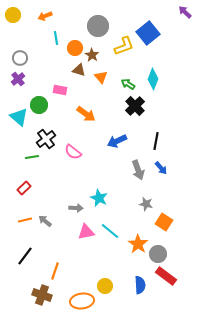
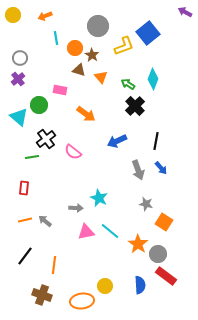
purple arrow at (185, 12): rotated 16 degrees counterclockwise
red rectangle at (24, 188): rotated 40 degrees counterclockwise
orange line at (55, 271): moved 1 px left, 6 px up; rotated 12 degrees counterclockwise
